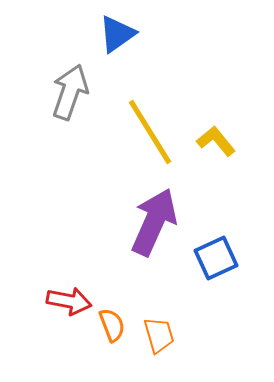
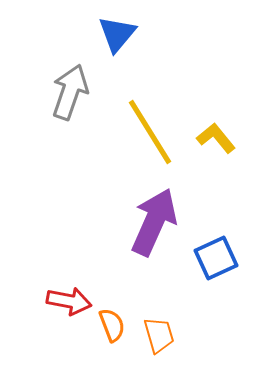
blue triangle: rotated 15 degrees counterclockwise
yellow L-shape: moved 3 px up
